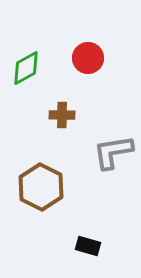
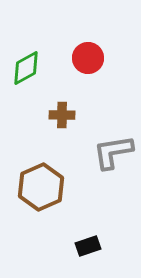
brown hexagon: rotated 9 degrees clockwise
black rectangle: rotated 35 degrees counterclockwise
